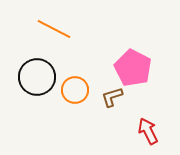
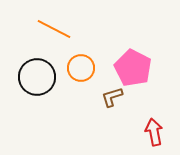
orange circle: moved 6 px right, 22 px up
red arrow: moved 6 px right, 1 px down; rotated 16 degrees clockwise
